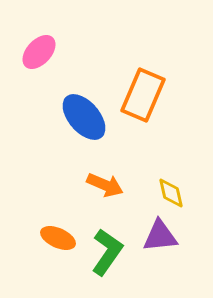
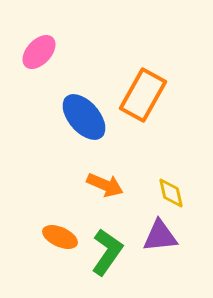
orange rectangle: rotated 6 degrees clockwise
orange ellipse: moved 2 px right, 1 px up
